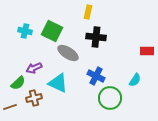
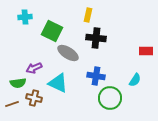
yellow rectangle: moved 3 px down
cyan cross: moved 14 px up; rotated 16 degrees counterclockwise
black cross: moved 1 px down
red rectangle: moved 1 px left
blue cross: rotated 18 degrees counterclockwise
green semicircle: rotated 35 degrees clockwise
brown cross: rotated 28 degrees clockwise
brown line: moved 2 px right, 3 px up
